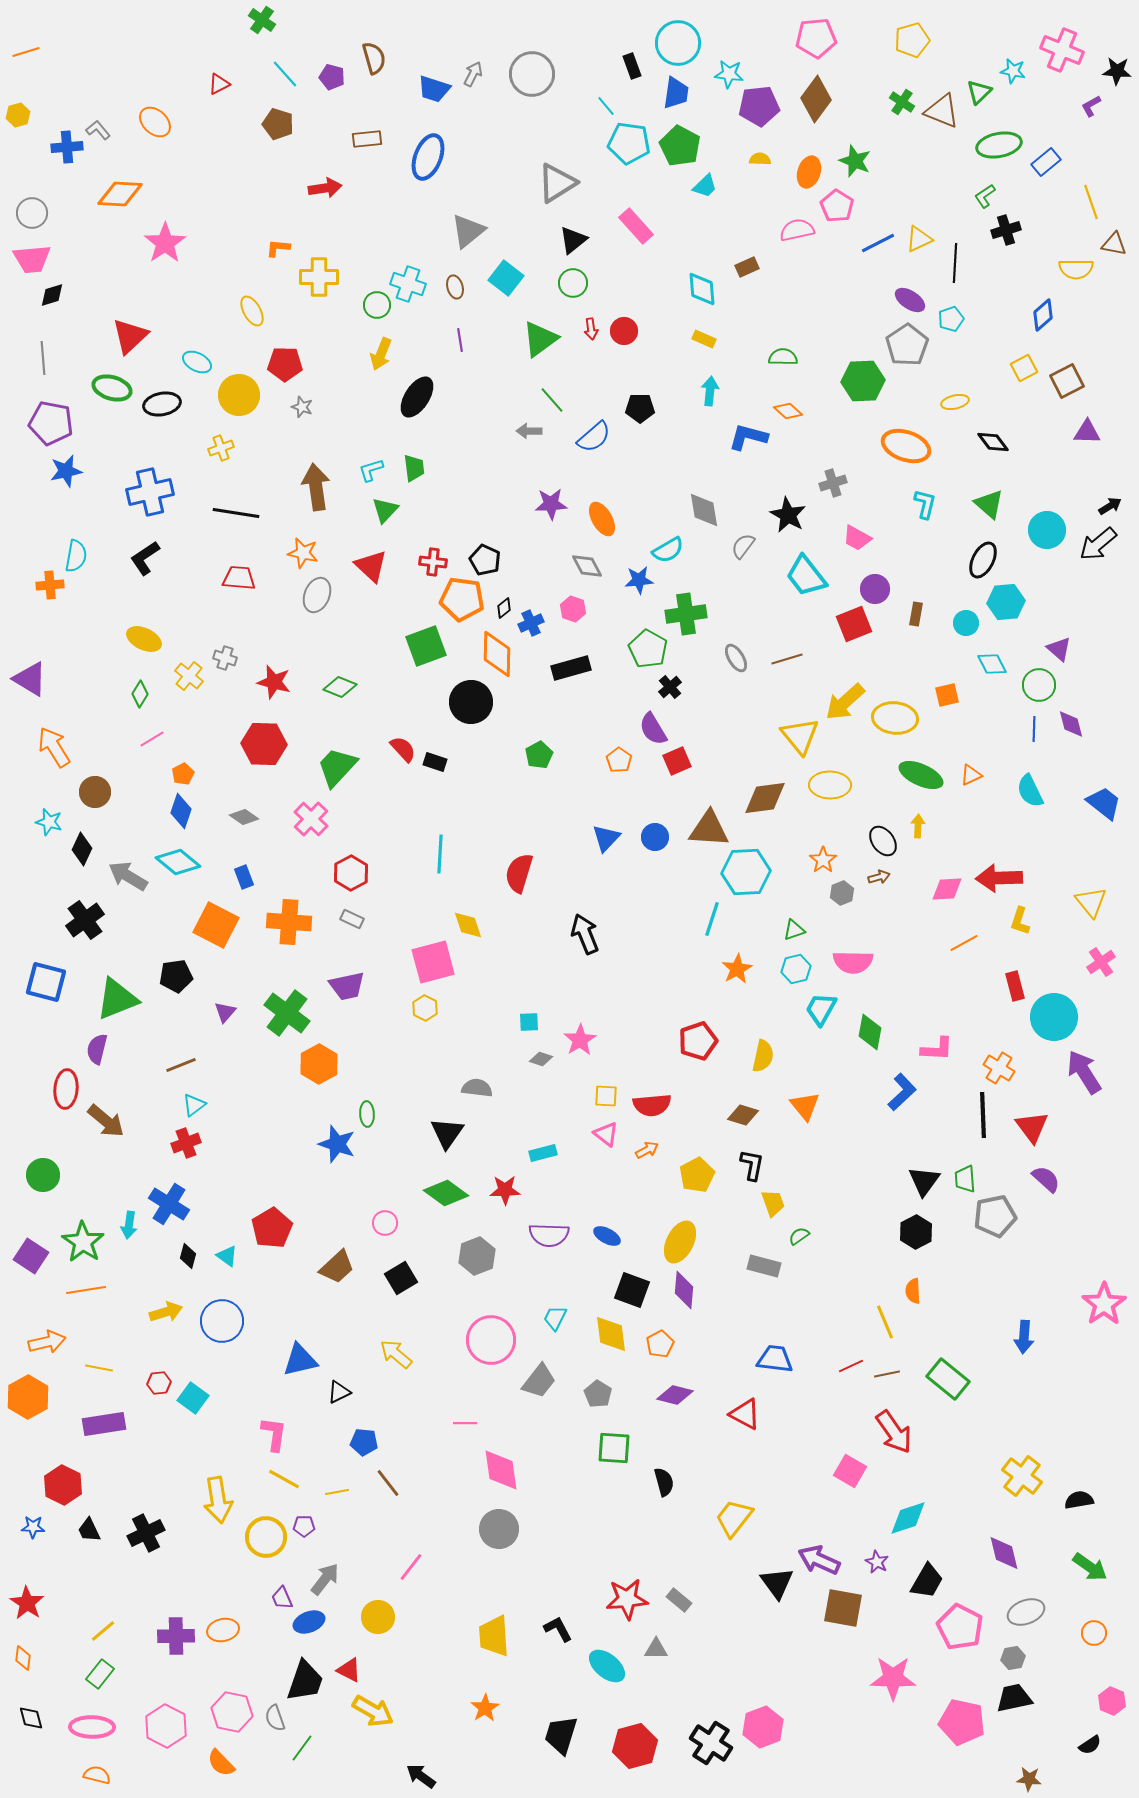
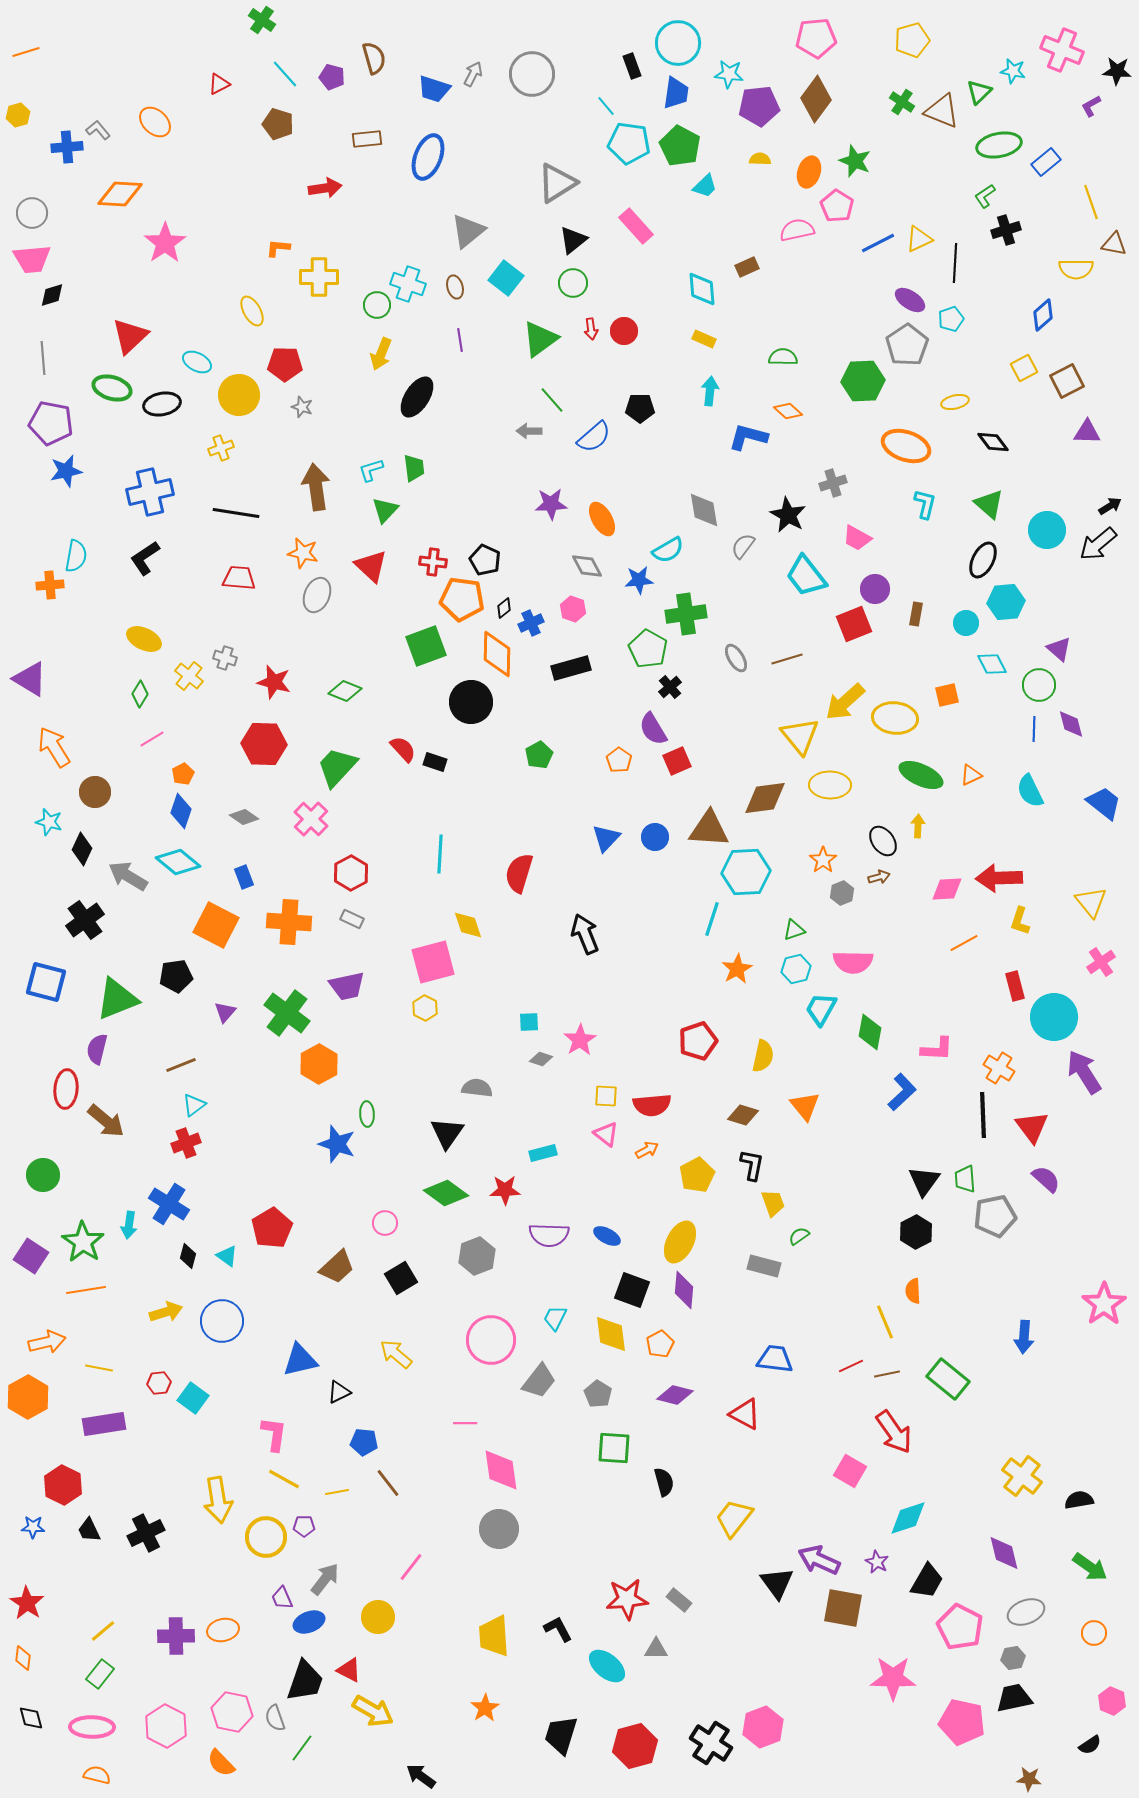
green diamond at (340, 687): moved 5 px right, 4 px down
